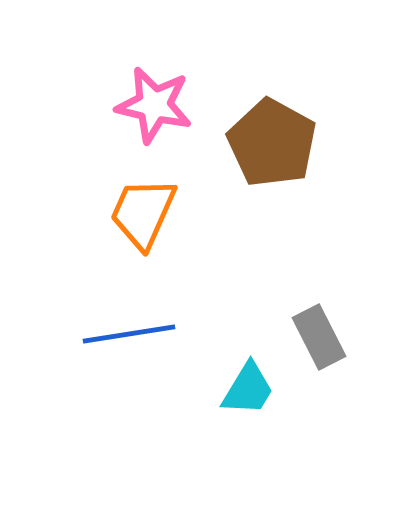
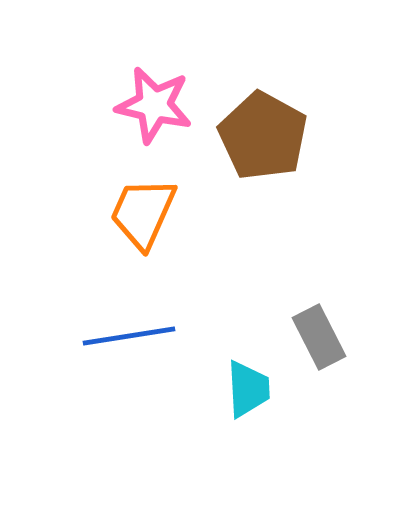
brown pentagon: moved 9 px left, 7 px up
blue line: moved 2 px down
cyan trapezoid: rotated 34 degrees counterclockwise
